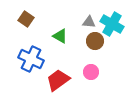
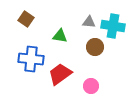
cyan cross: moved 1 px right, 2 px down; rotated 20 degrees counterclockwise
green triangle: rotated 21 degrees counterclockwise
brown circle: moved 6 px down
blue cross: rotated 20 degrees counterclockwise
pink circle: moved 14 px down
red trapezoid: moved 2 px right, 6 px up
